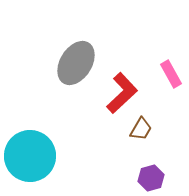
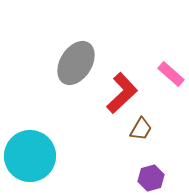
pink rectangle: rotated 20 degrees counterclockwise
